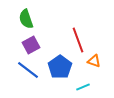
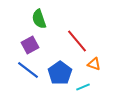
green semicircle: moved 13 px right
red line: moved 1 px left, 1 px down; rotated 20 degrees counterclockwise
purple square: moved 1 px left
orange triangle: moved 3 px down
blue pentagon: moved 6 px down
